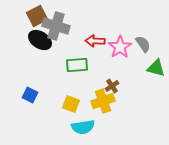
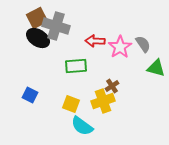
brown square: moved 2 px down
black ellipse: moved 2 px left, 2 px up
green rectangle: moved 1 px left, 1 px down
cyan semicircle: moved 1 px left, 1 px up; rotated 45 degrees clockwise
